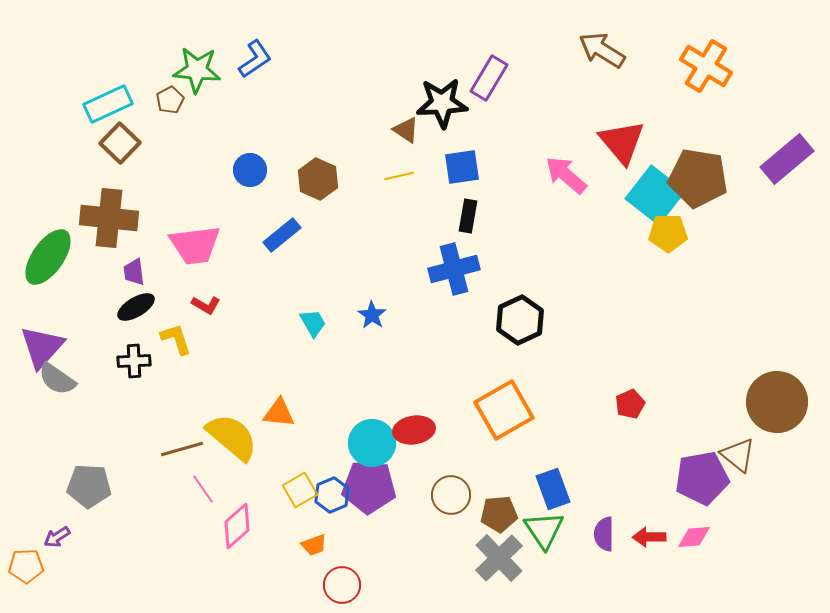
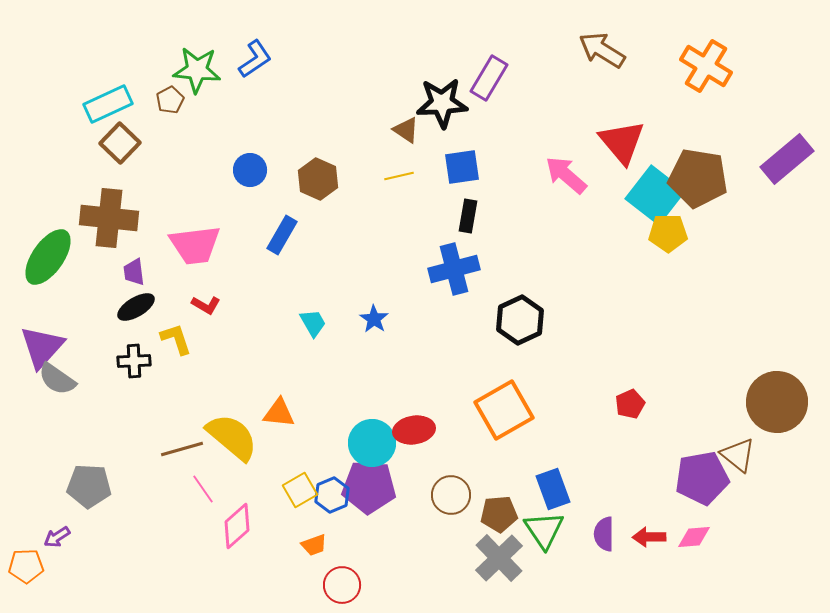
blue rectangle at (282, 235): rotated 21 degrees counterclockwise
blue star at (372, 315): moved 2 px right, 4 px down
